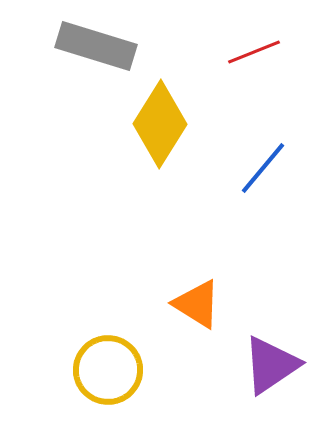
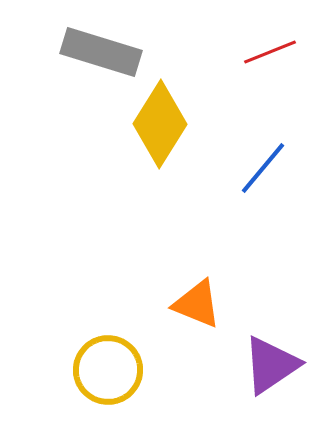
gray rectangle: moved 5 px right, 6 px down
red line: moved 16 px right
orange triangle: rotated 10 degrees counterclockwise
